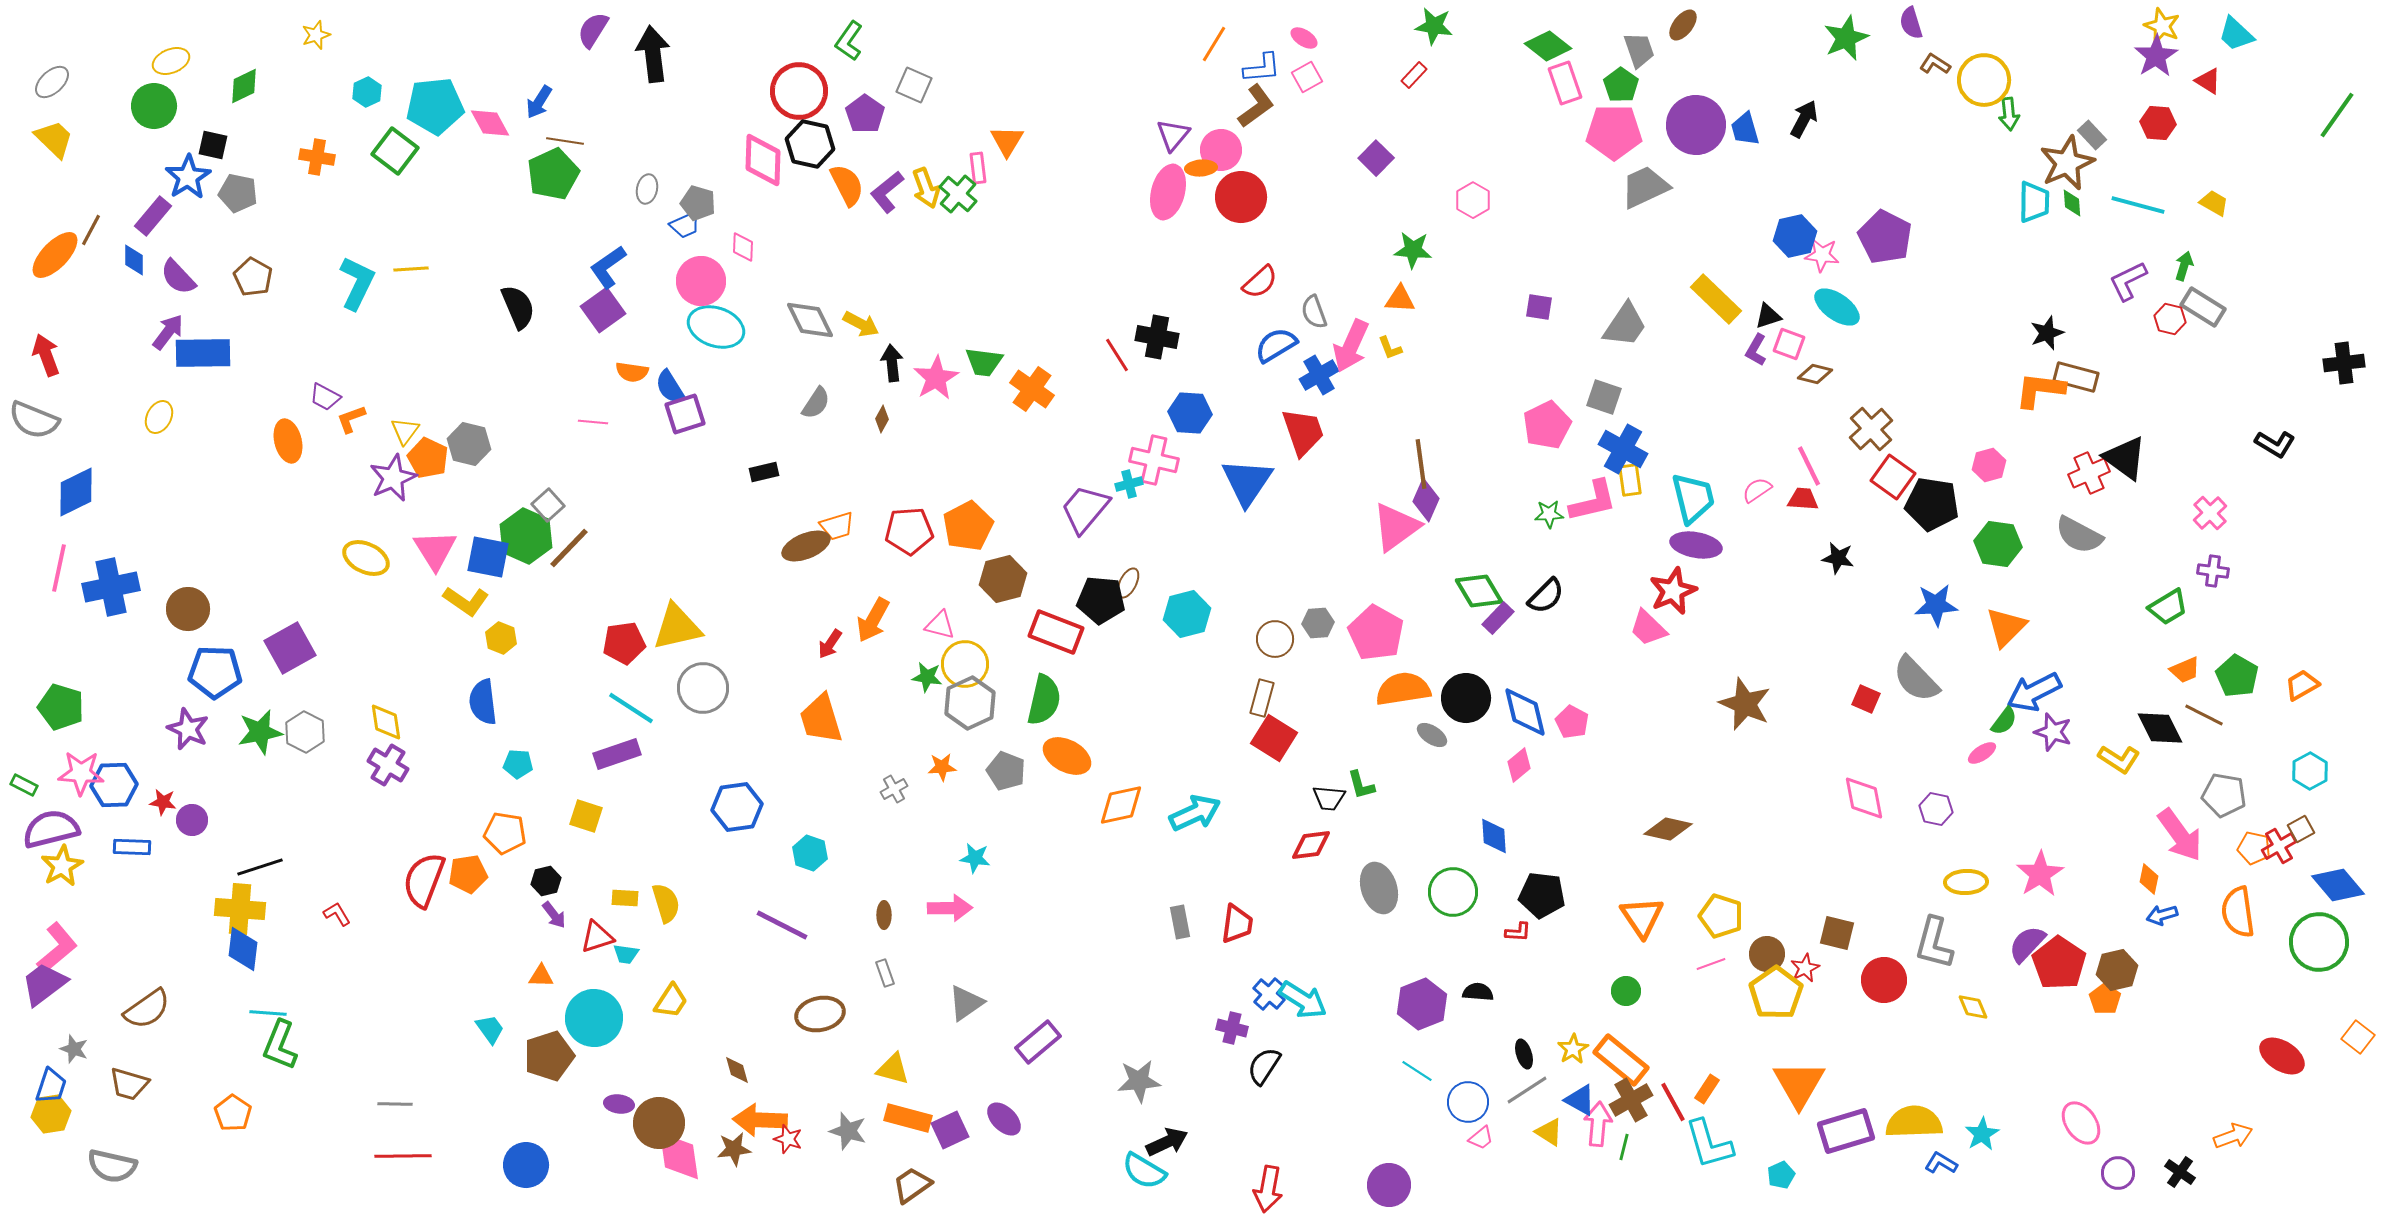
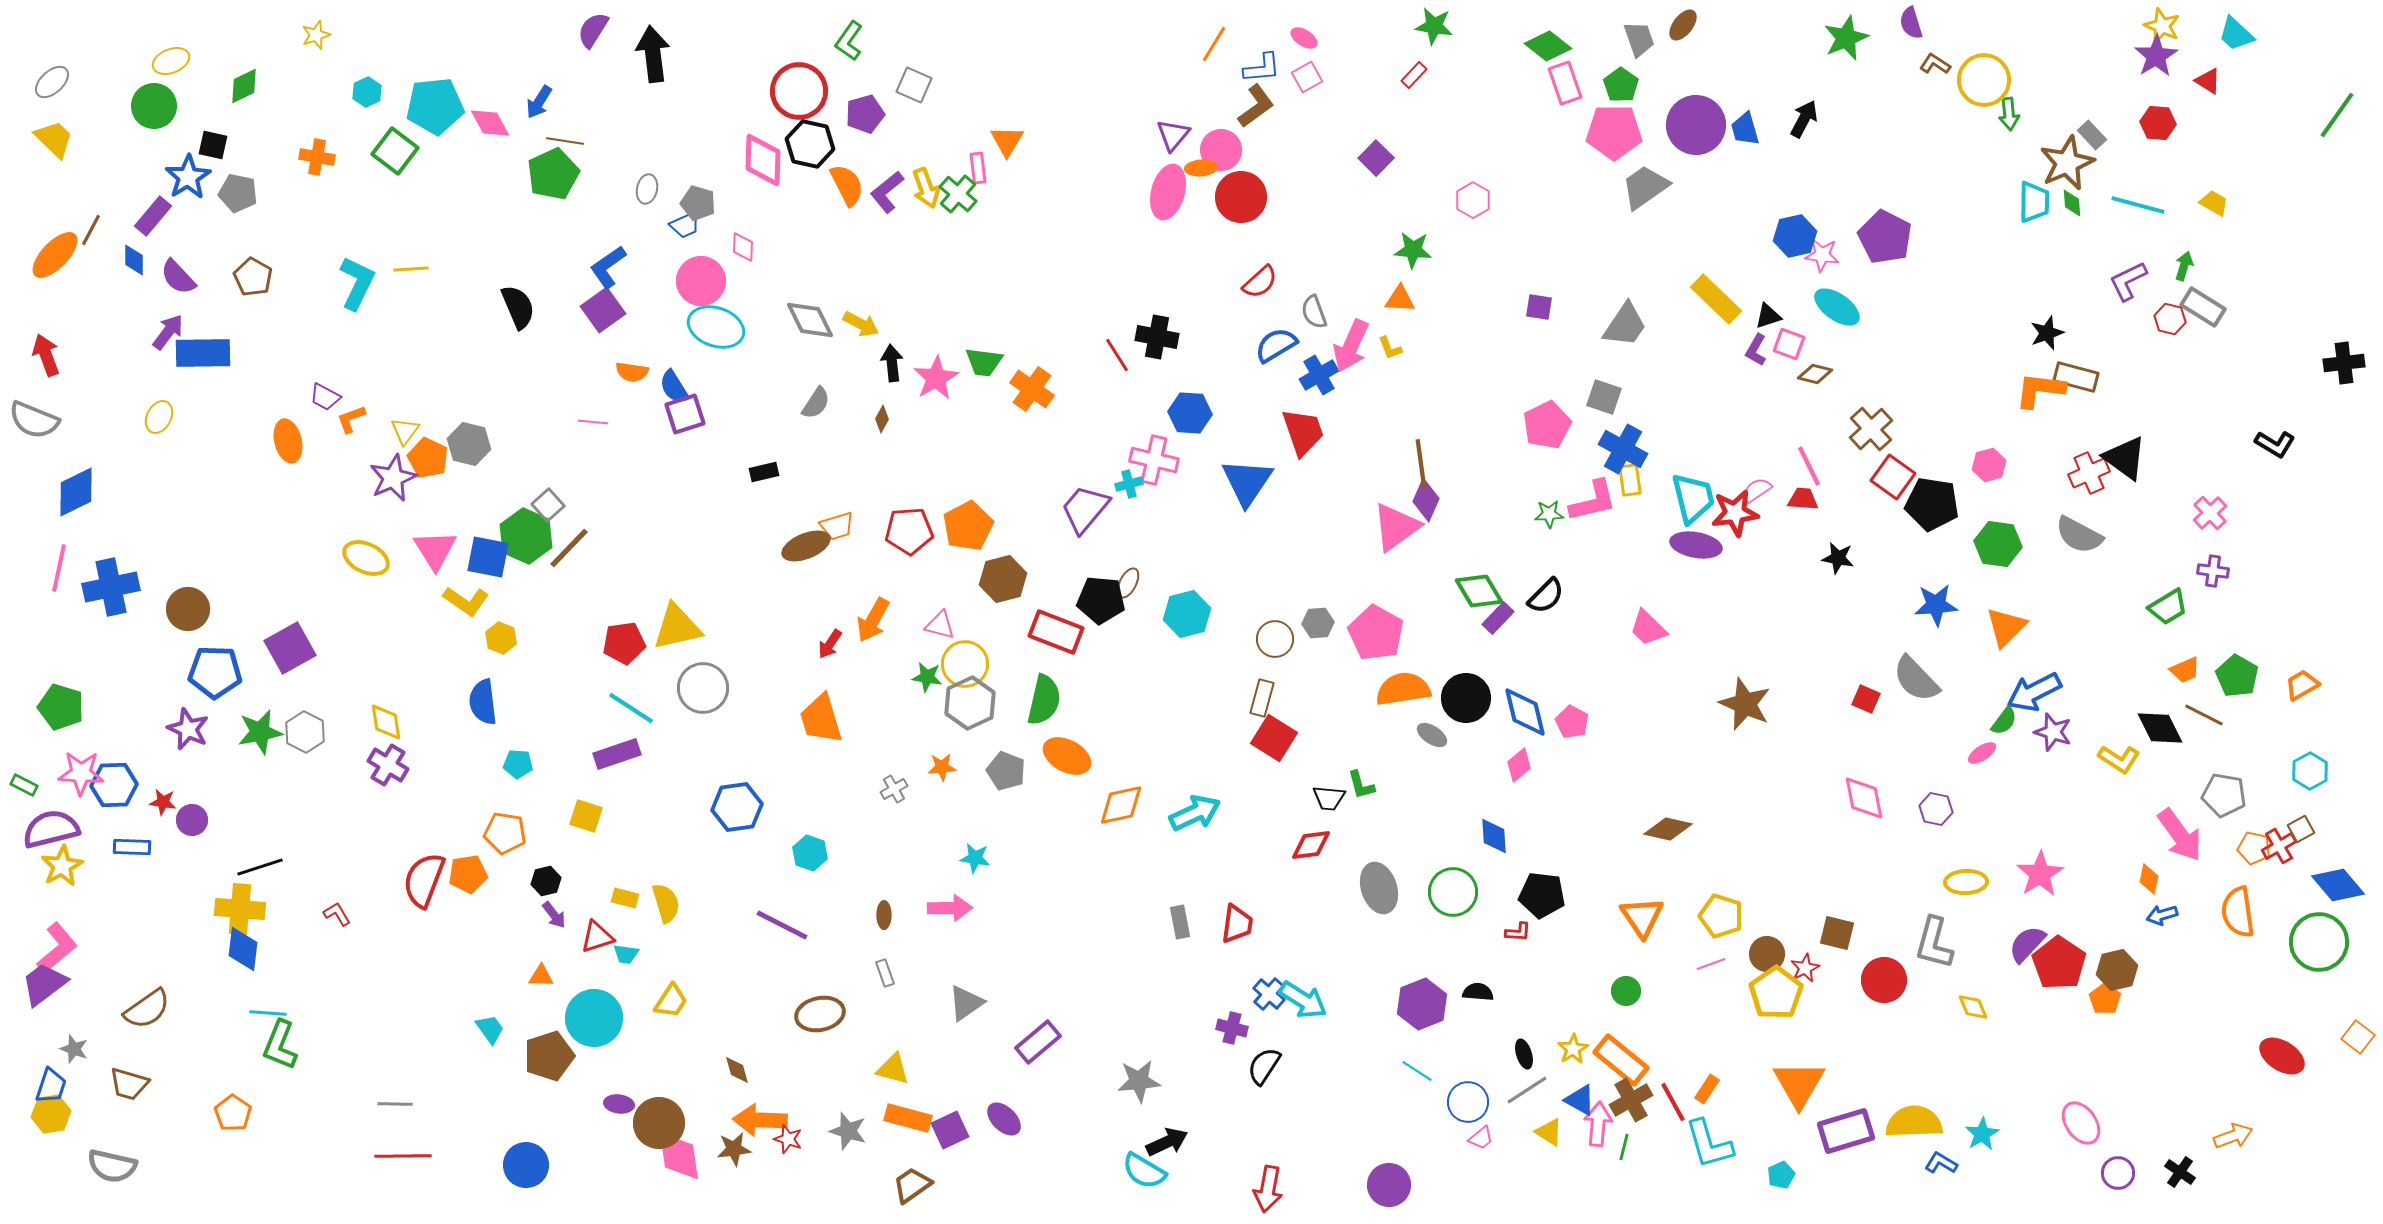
gray trapezoid at (1639, 50): moved 11 px up
purple pentagon at (865, 114): rotated 21 degrees clockwise
gray trapezoid at (1645, 187): rotated 10 degrees counterclockwise
blue semicircle at (670, 387): moved 4 px right
red star at (1673, 591): moved 62 px right, 78 px up; rotated 15 degrees clockwise
yellow rectangle at (625, 898): rotated 12 degrees clockwise
